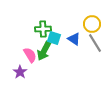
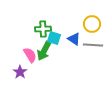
gray line: moved 2 px left, 2 px down; rotated 54 degrees counterclockwise
